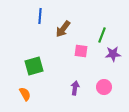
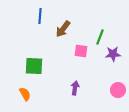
green line: moved 2 px left, 2 px down
green square: rotated 18 degrees clockwise
pink circle: moved 14 px right, 3 px down
